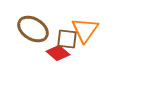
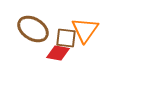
brown square: moved 1 px left, 1 px up
red diamond: rotated 30 degrees counterclockwise
